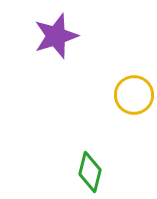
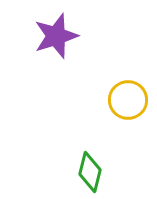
yellow circle: moved 6 px left, 5 px down
